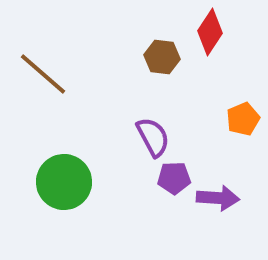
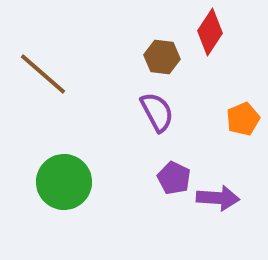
purple semicircle: moved 4 px right, 25 px up
purple pentagon: rotated 28 degrees clockwise
